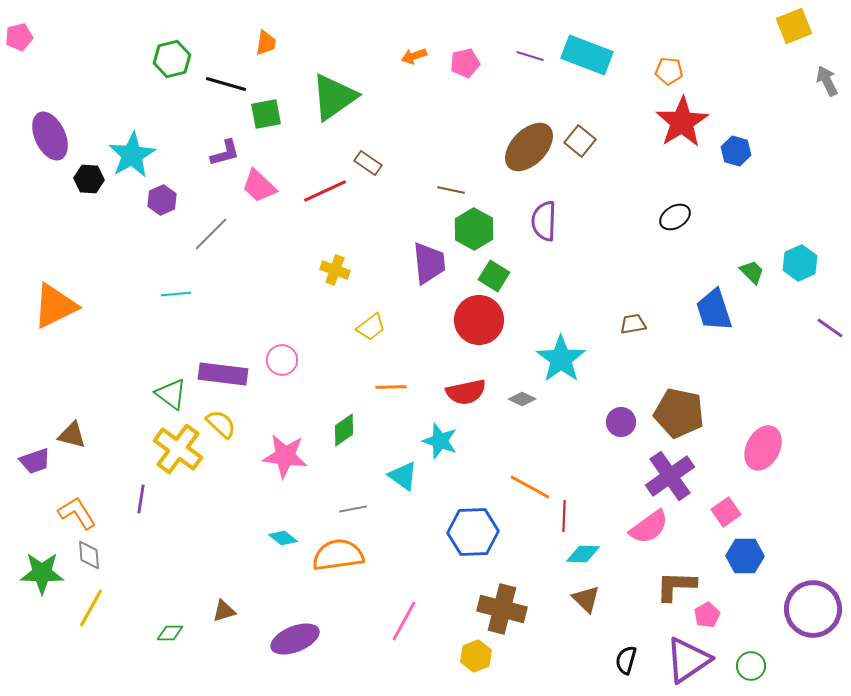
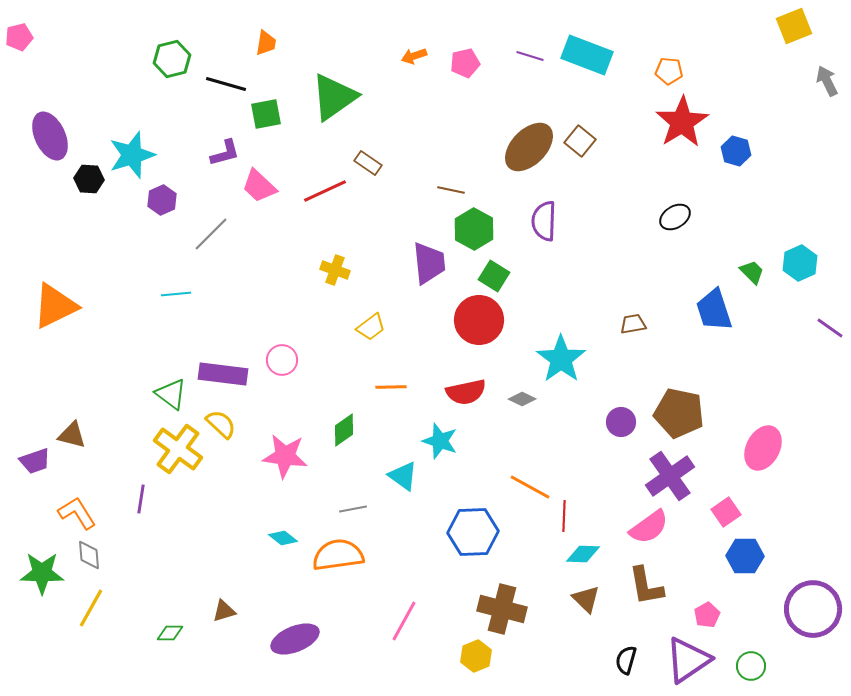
cyan star at (132, 155): rotated 12 degrees clockwise
brown L-shape at (676, 586): moved 30 px left; rotated 102 degrees counterclockwise
